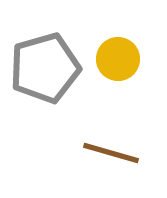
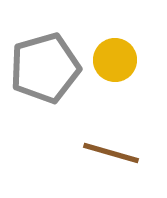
yellow circle: moved 3 px left, 1 px down
